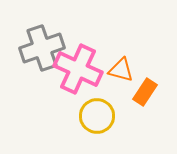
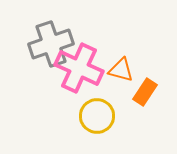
gray cross: moved 9 px right, 4 px up
pink cross: moved 1 px right, 1 px up
